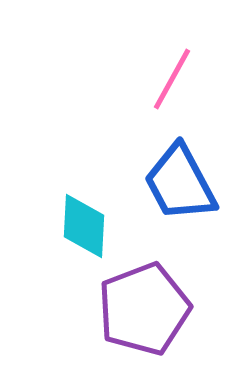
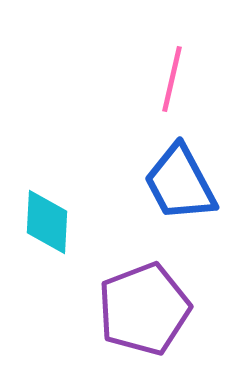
pink line: rotated 16 degrees counterclockwise
cyan diamond: moved 37 px left, 4 px up
